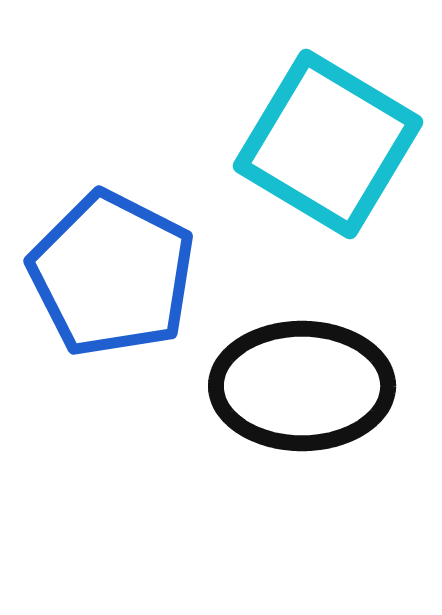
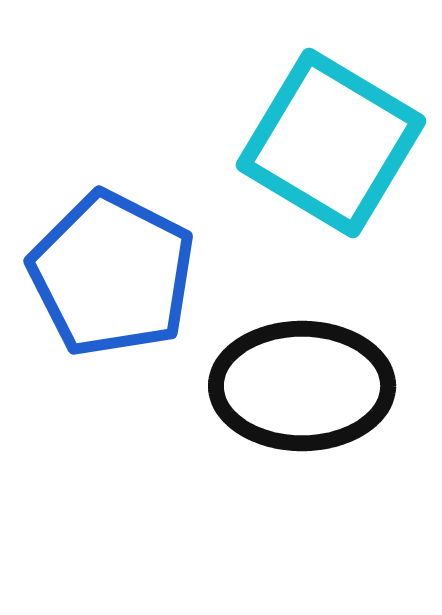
cyan square: moved 3 px right, 1 px up
